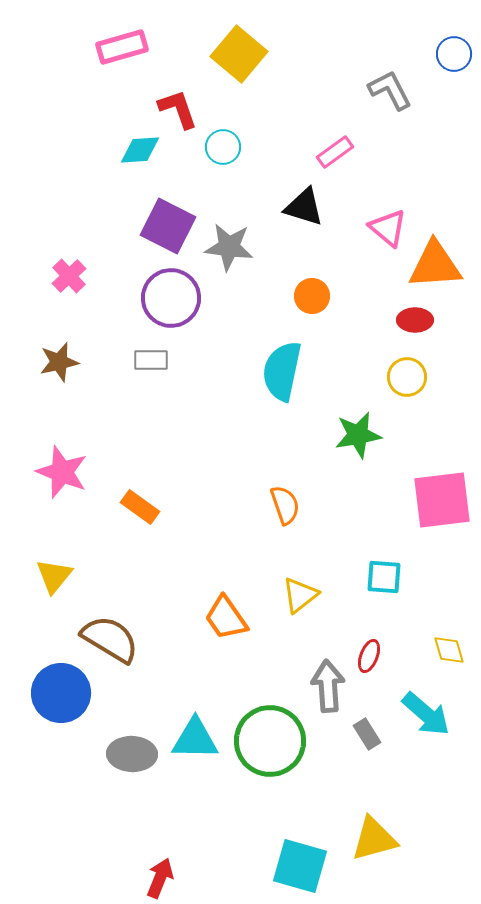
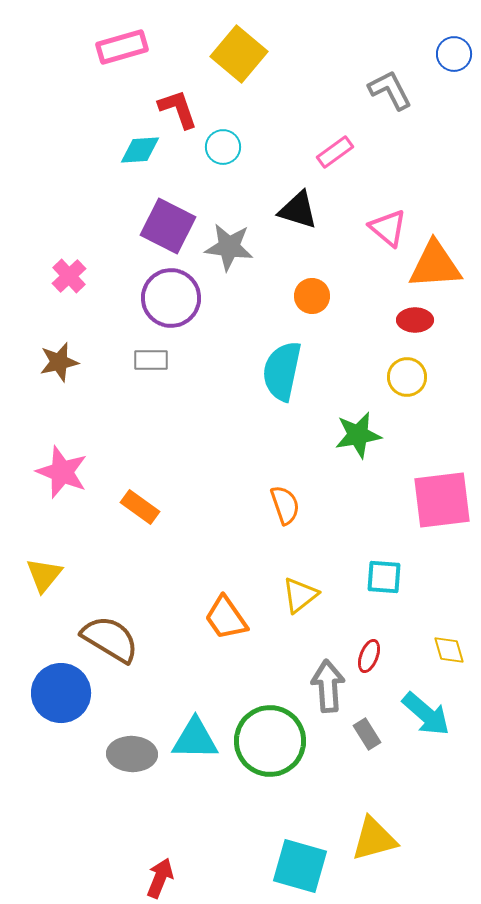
black triangle at (304, 207): moved 6 px left, 3 px down
yellow triangle at (54, 576): moved 10 px left, 1 px up
